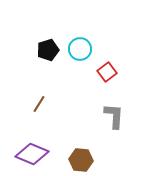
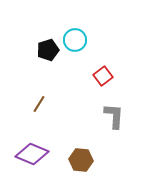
cyan circle: moved 5 px left, 9 px up
red square: moved 4 px left, 4 px down
